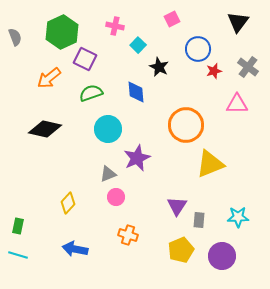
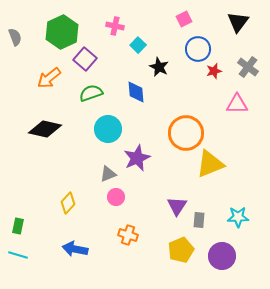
pink square: moved 12 px right
purple square: rotated 15 degrees clockwise
orange circle: moved 8 px down
